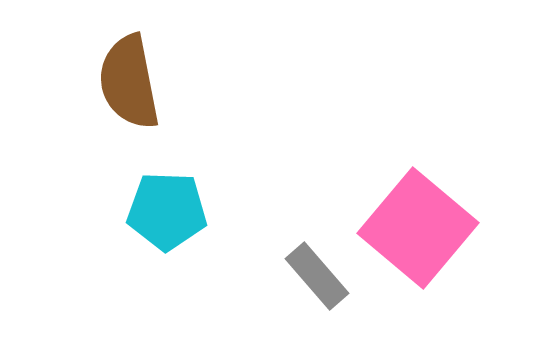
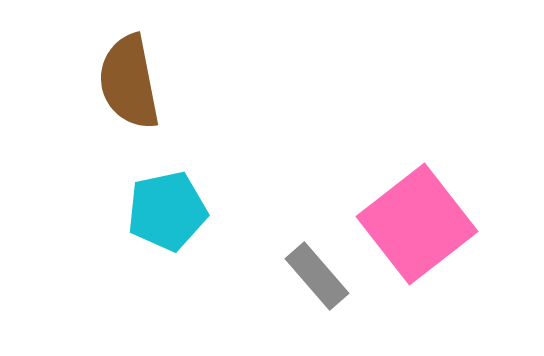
cyan pentagon: rotated 14 degrees counterclockwise
pink square: moved 1 px left, 4 px up; rotated 12 degrees clockwise
